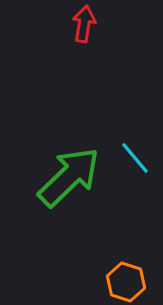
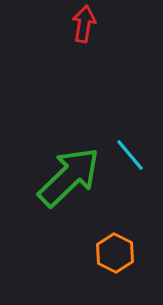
cyan line: moved 5 px left, 3 px up
orange hexagon: moved 11 px left, 29 px up; rotated 9 degrees clockwise
